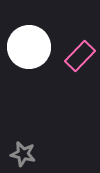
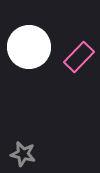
pink rectangle: moved 1 px left, 1 px down
